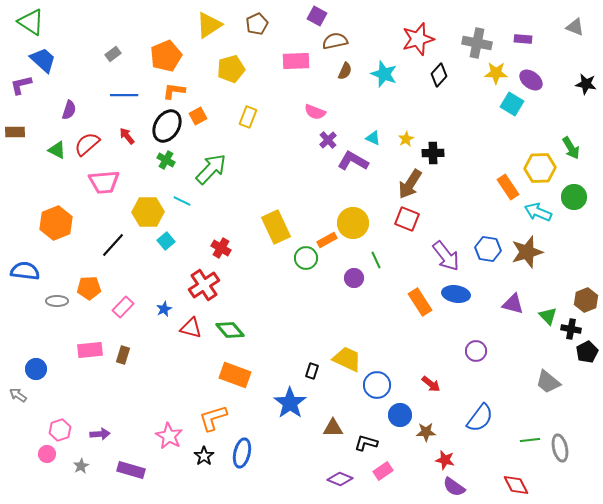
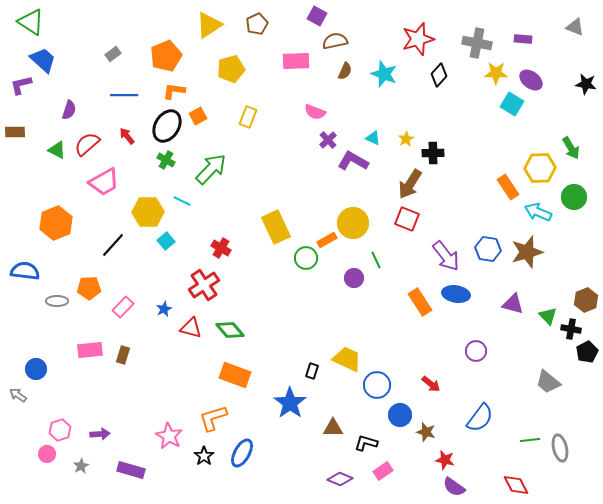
pink trapezoid at (104, 182): rotated 24 degrees counterclockwise
brown star at (426, 432): rotated 18 degrees clockwise
blue ellipse at (242, 453): rotated 16 degrees clockwise
